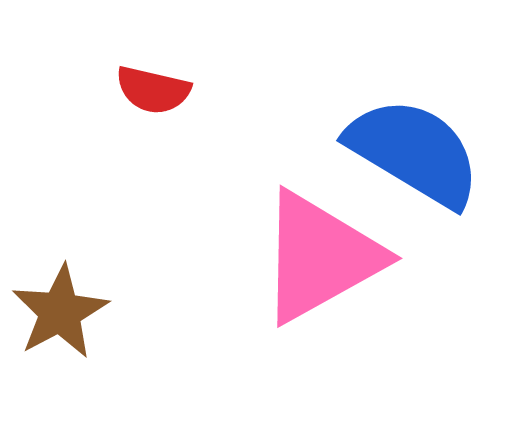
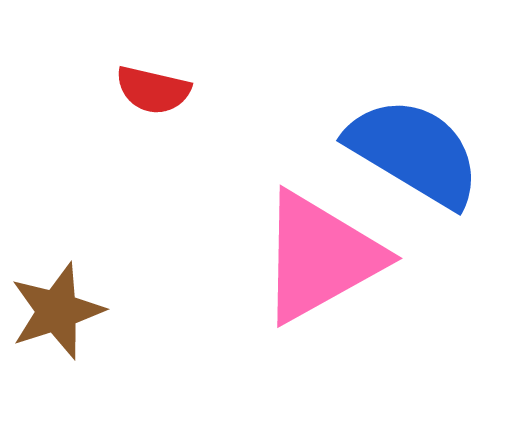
brown star: moved 3 px left, 1 px up; rotated 10 degrees clockwise
